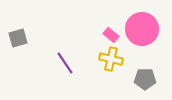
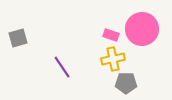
pink rectangle: rotated 21 degrees counterclockwise
yellow cross: moved 2 px right; rotated 25 degrees counterclockwise
purple line: moved 3 px left, 4 px down
gray pentagon: moved 19 px left, 4 px down
